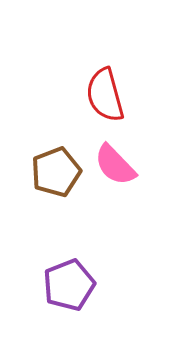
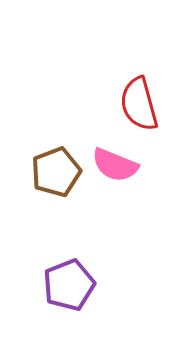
red semicircle: moved 34 px right, 9 px down
pink semicircle: rotated 24 degrees counterclockwise
